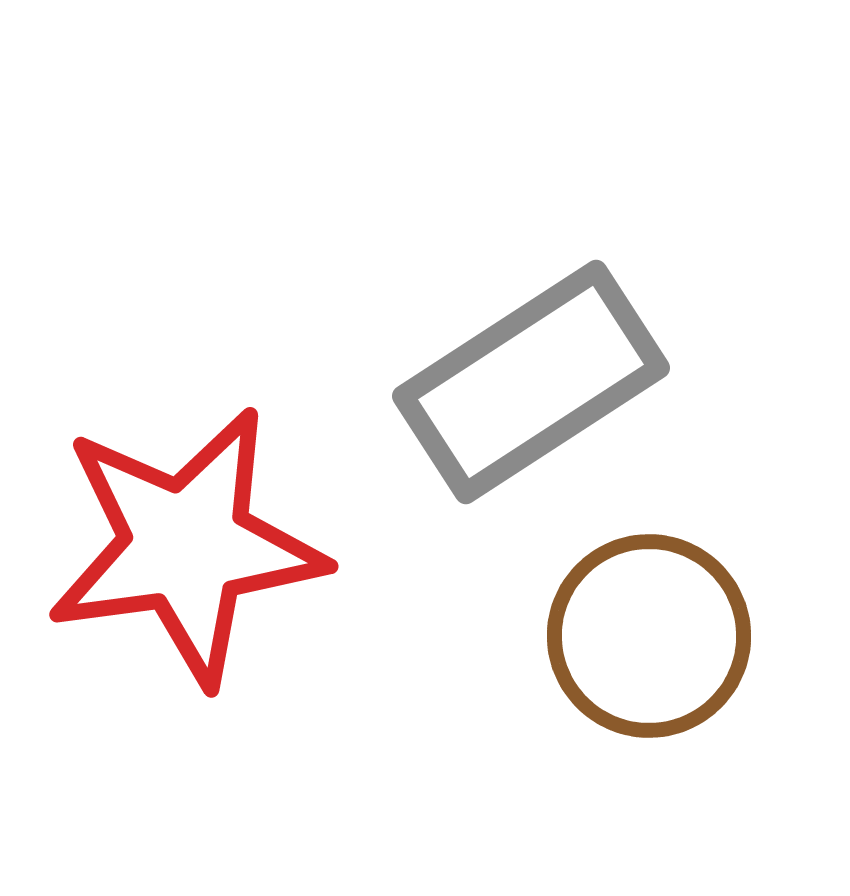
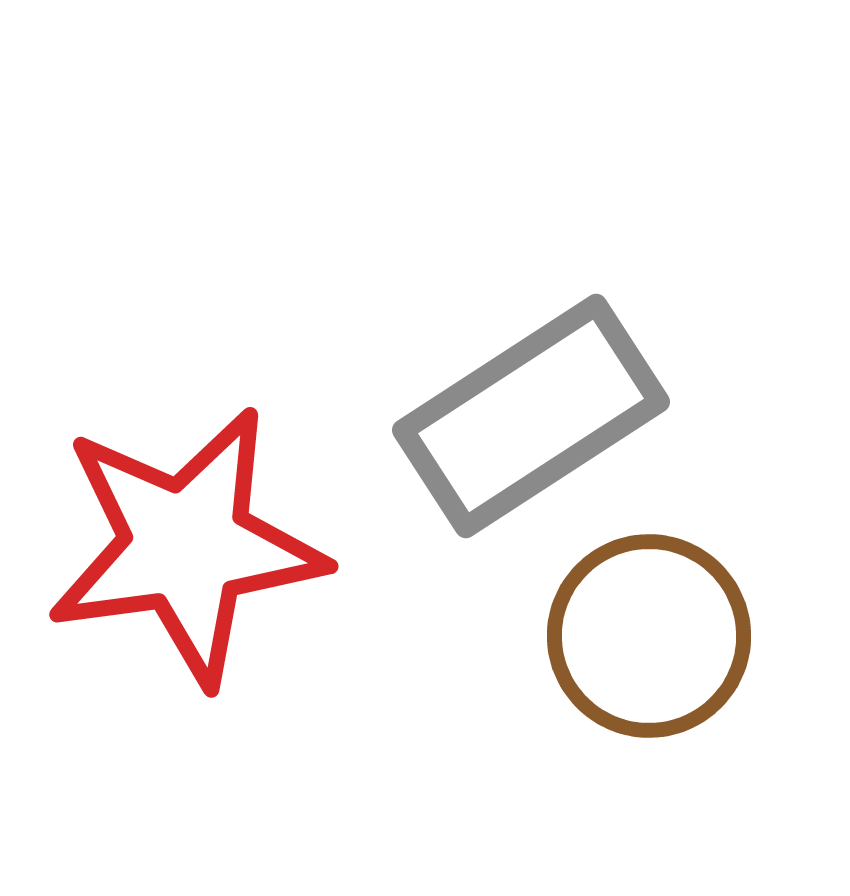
gray rectangle: moved 34 px down
